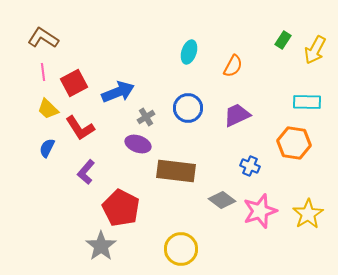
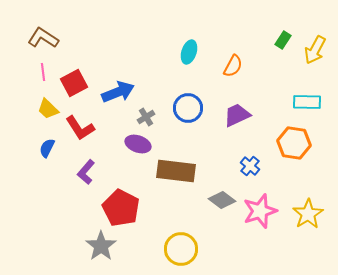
blue cross: rotated 18 degrees clockwise
